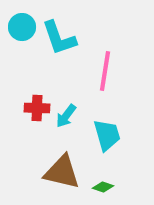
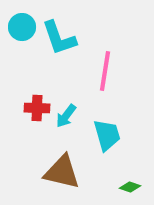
green diamond: moved 27 px right
